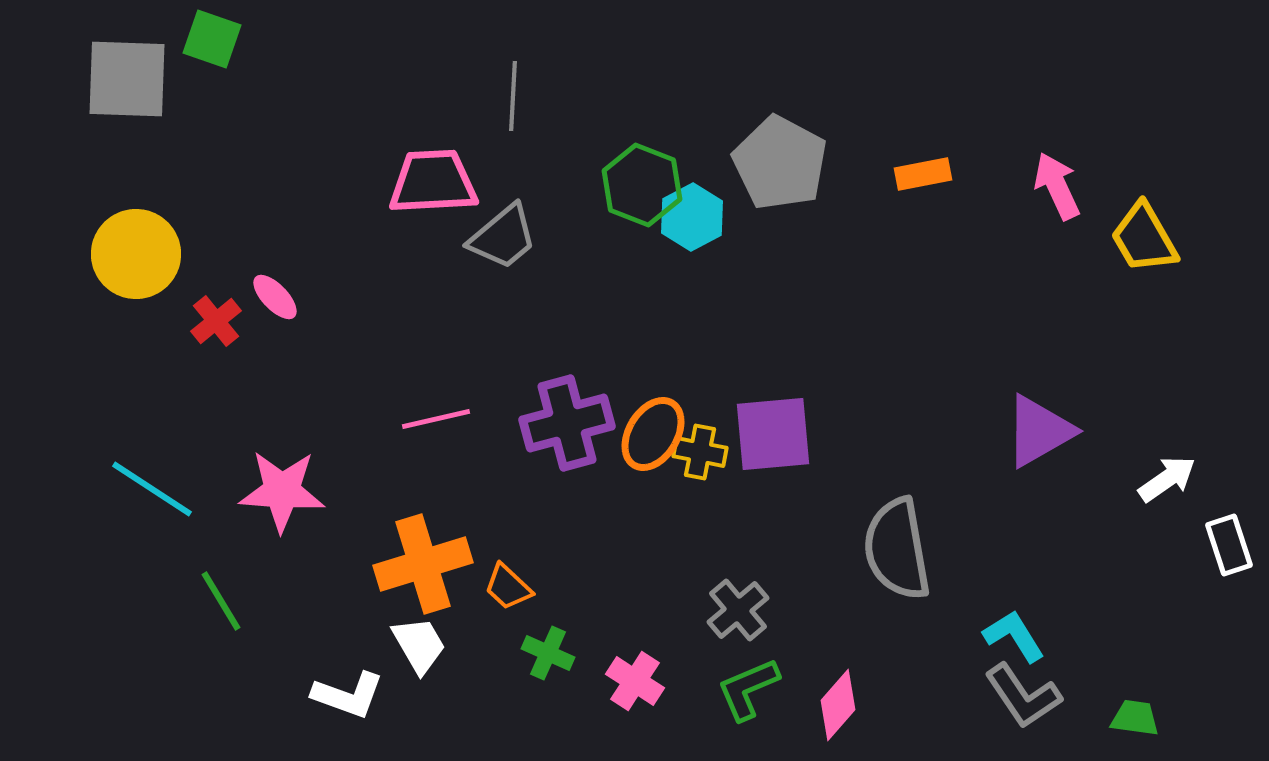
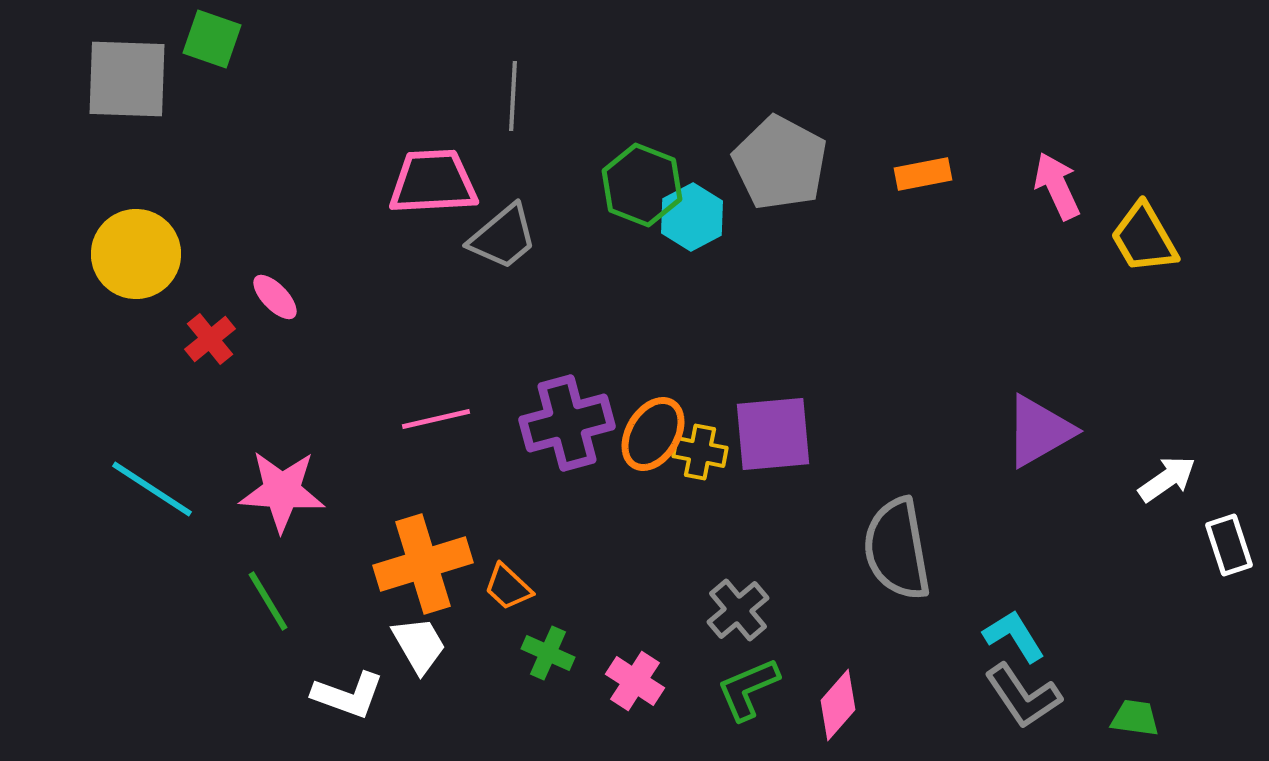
red cross: moved 6 px left, 18 px down
green line: moved 47 px right
